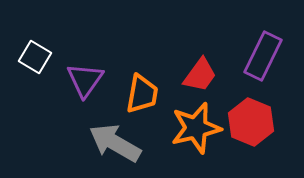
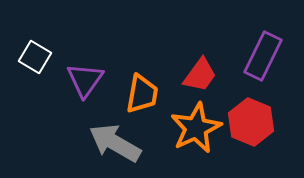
orange star: rotated 12 degrees counterclockwise
